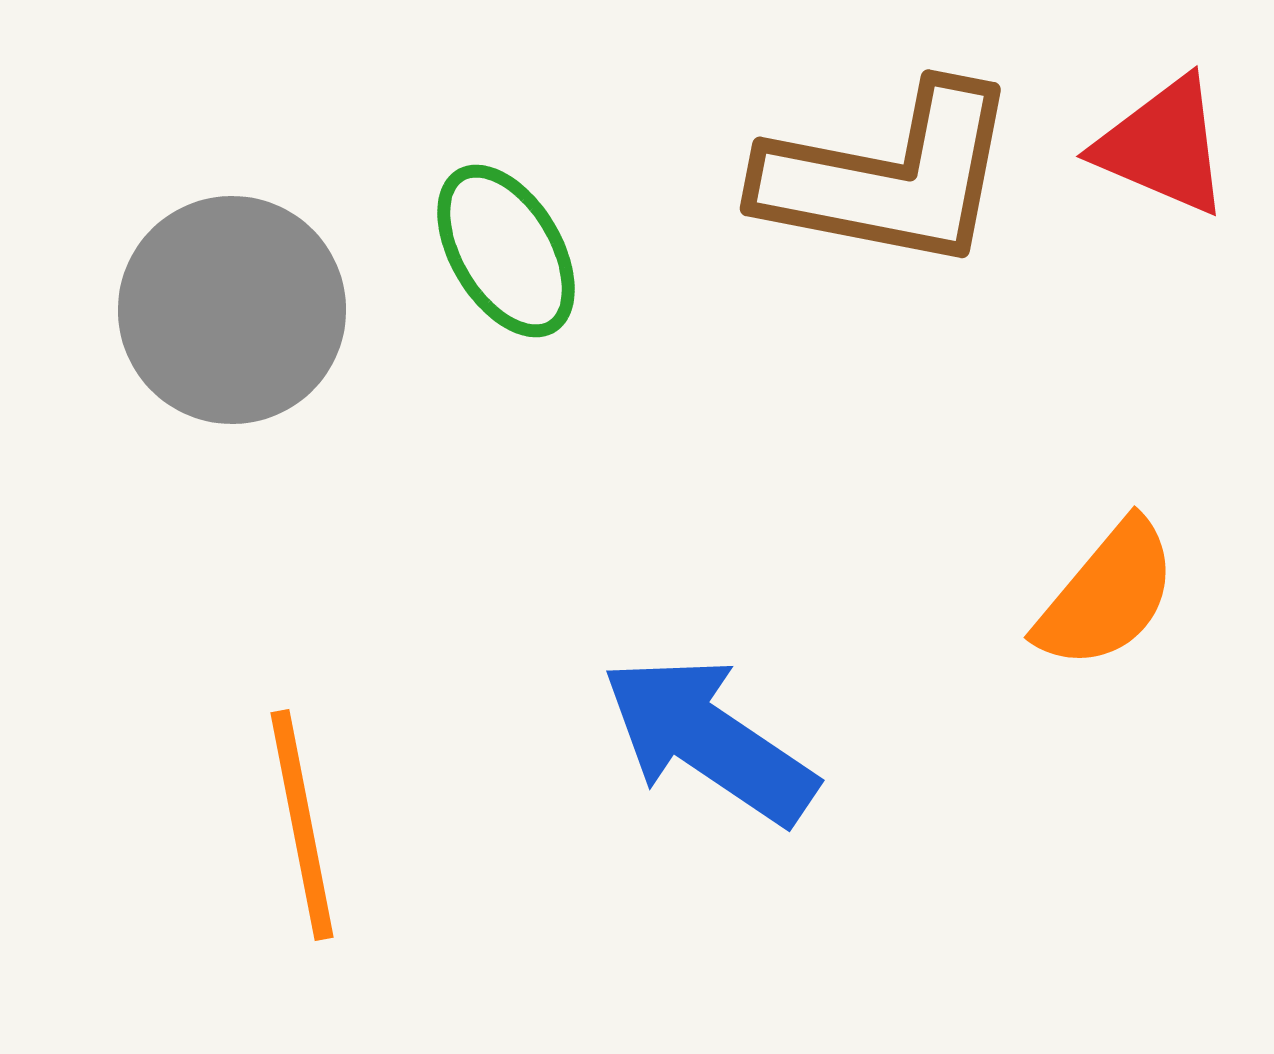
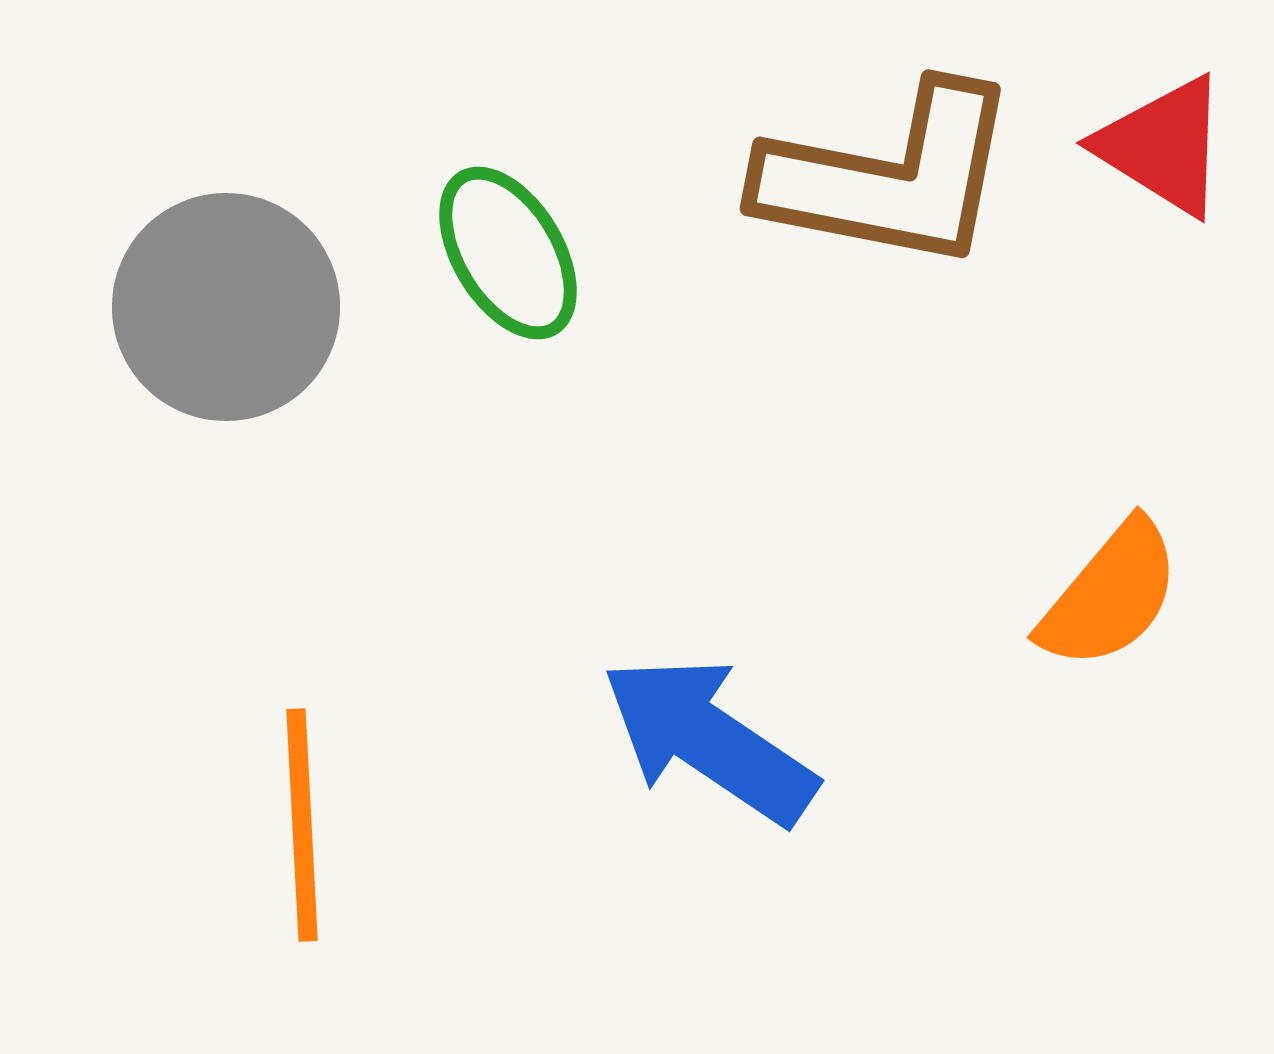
red triangle: rotated 9 degrees clockwise
green ellipse: moved 2 px right, 2 px down
gray circle: moved 6 px left, 3 px up
orange semicircle: moved 3 px right
orange line: rotated 8 degrees clockwise
